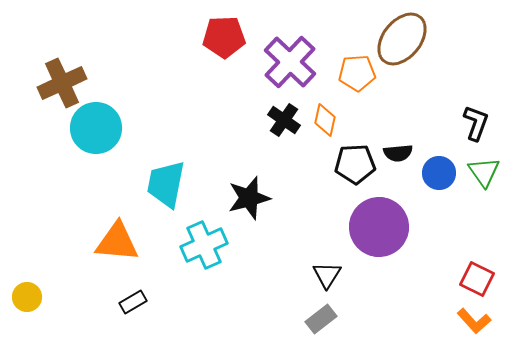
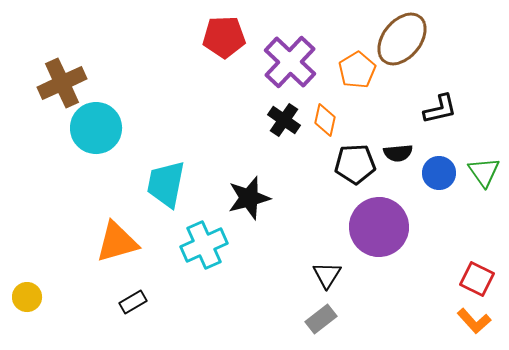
orange pentagon: moved 3 px up; rotated 27 degrees counterclockwise
black L-shape: moved 36 px left, 14 px up; rotated 57 degrees clockwise
orange triangle: rotated 21 degrees counterclockwise
